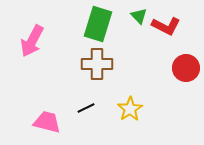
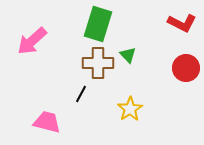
green triangle: moved 11 px left, 39 px down
red L-shape: moved 16 px right, 3 px up
pink arrow: rotated 20 degrees clockwise
brown cross: moved 1 px right, 1 px up
black line: moved 5 px left, 14 px up; rotated 36 degrees counterclockwise
